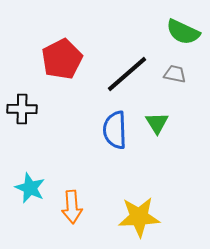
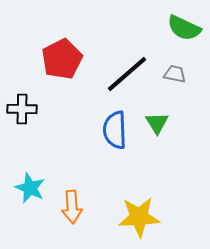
green semicircle: moved 1 px right, 4 px up
